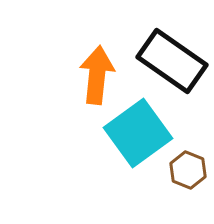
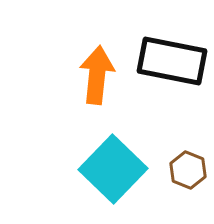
black rectangle: rotated 24 degrees counterclockwise
cyan square: moved 25 px left, 36 px down; rotated 10 degrees counterclockwise
